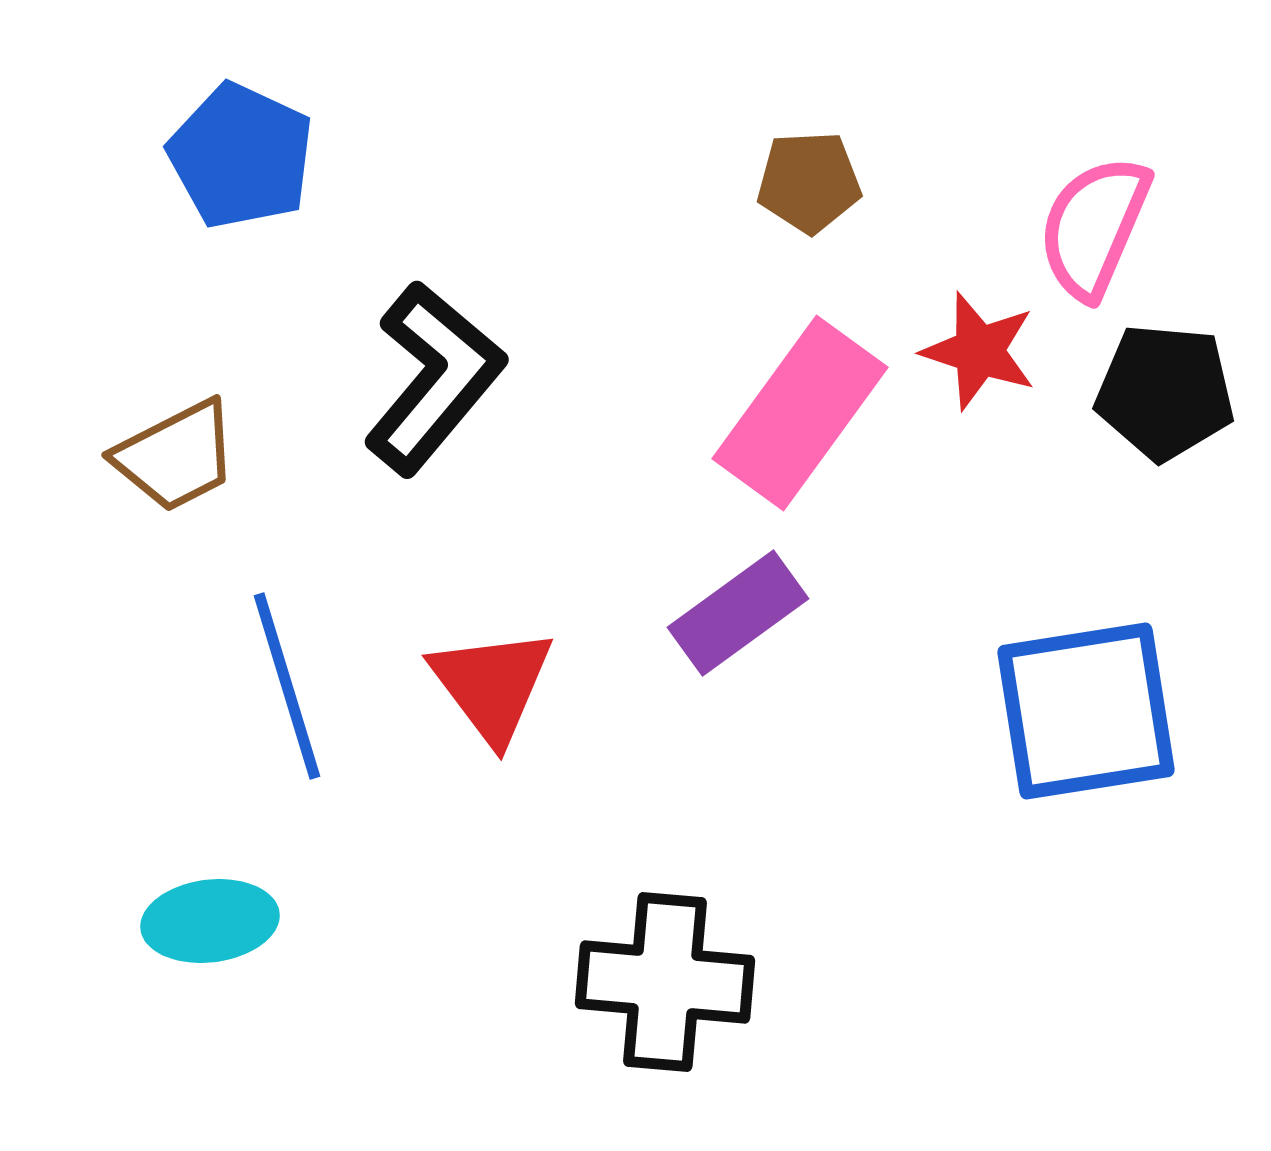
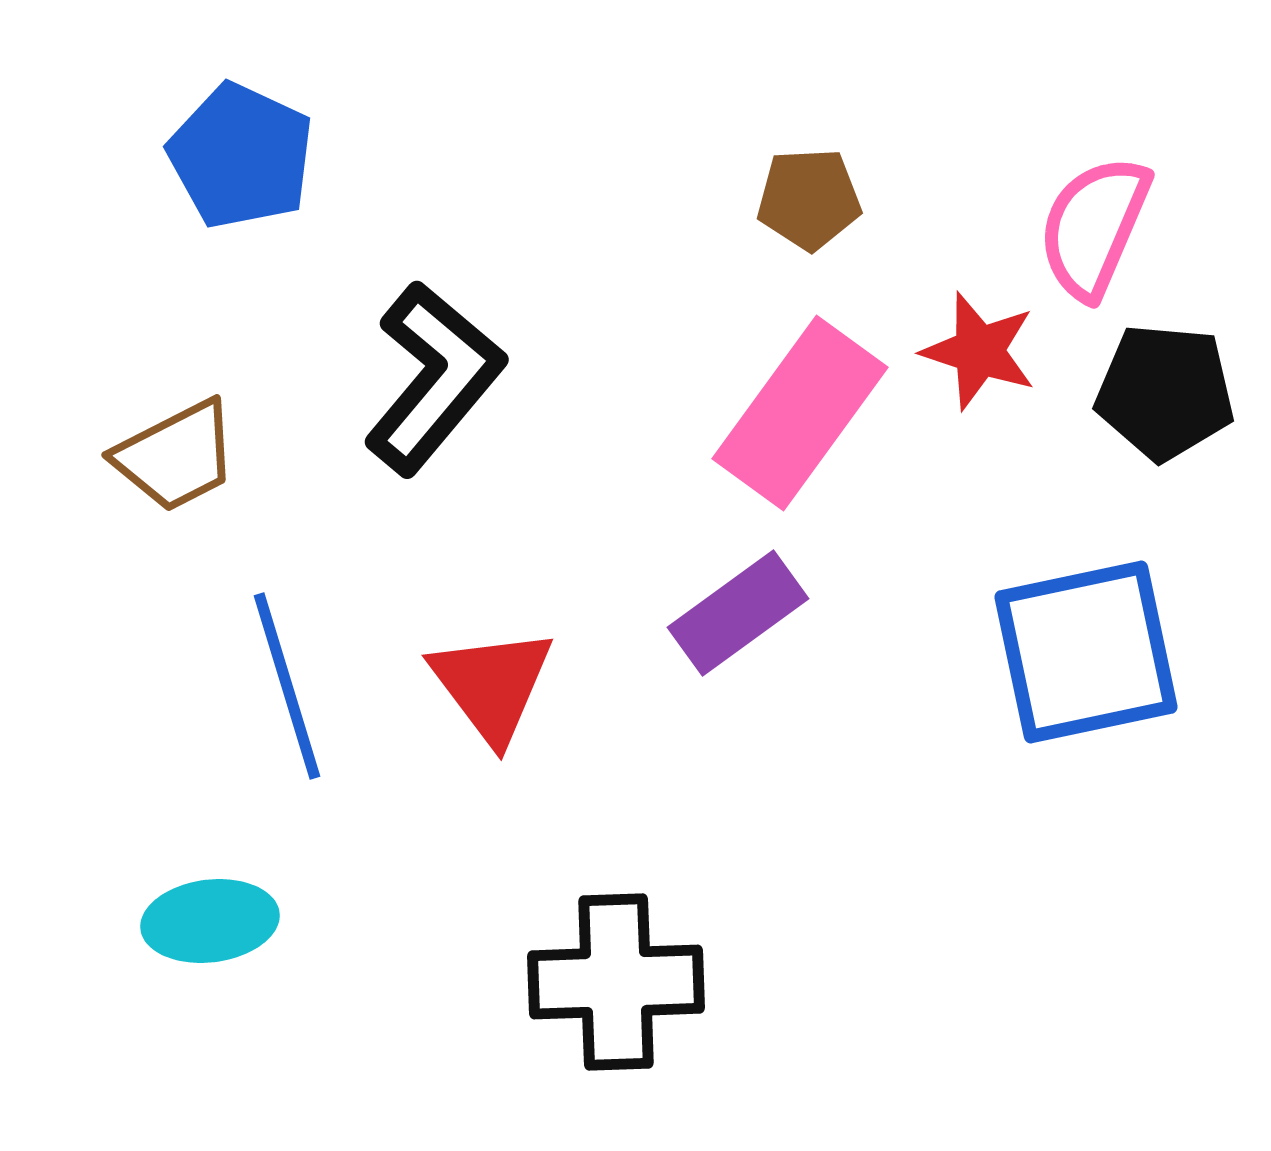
brown pentagon: moved 17 px down
blue square: moved 59 px up; rotated 3 degrees counterclockwise
black cross: moved 49 px left; rotated 7 degrees counterclockwise
